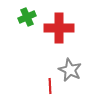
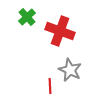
green cross: rotated 18 degrees counterclockwise
red cross: moved 1 px right, 3 px down; rotated 20 degrees clockwise
